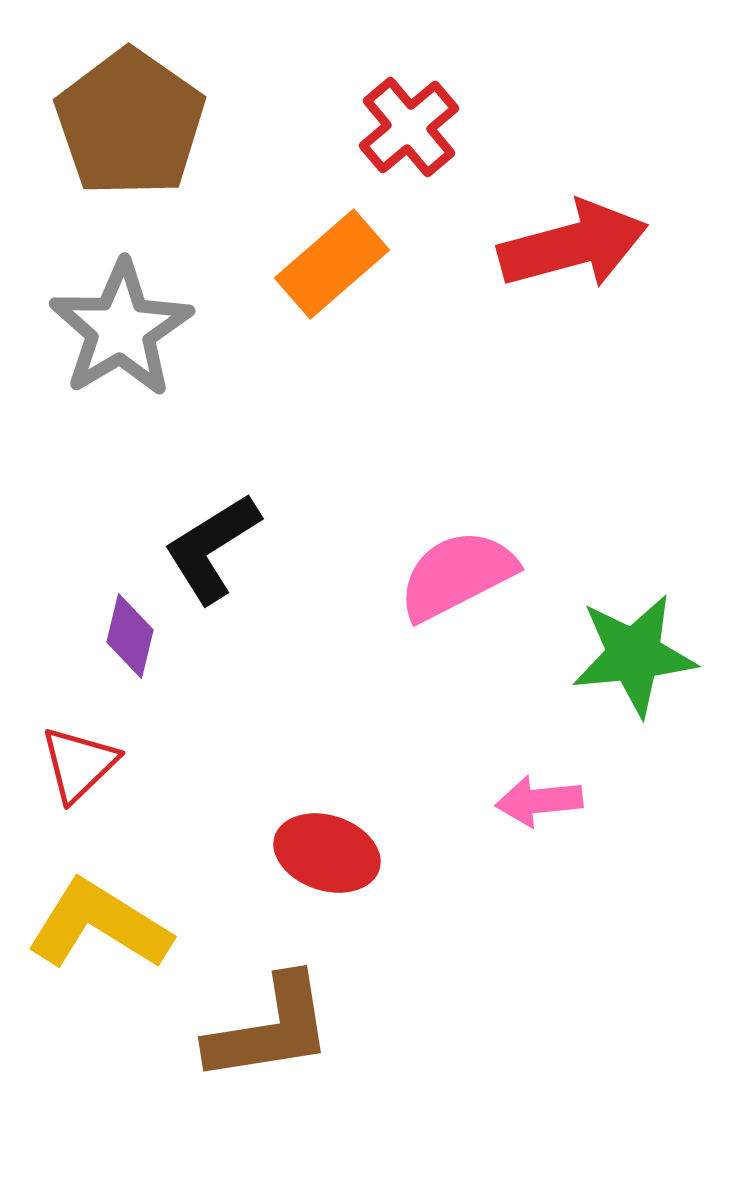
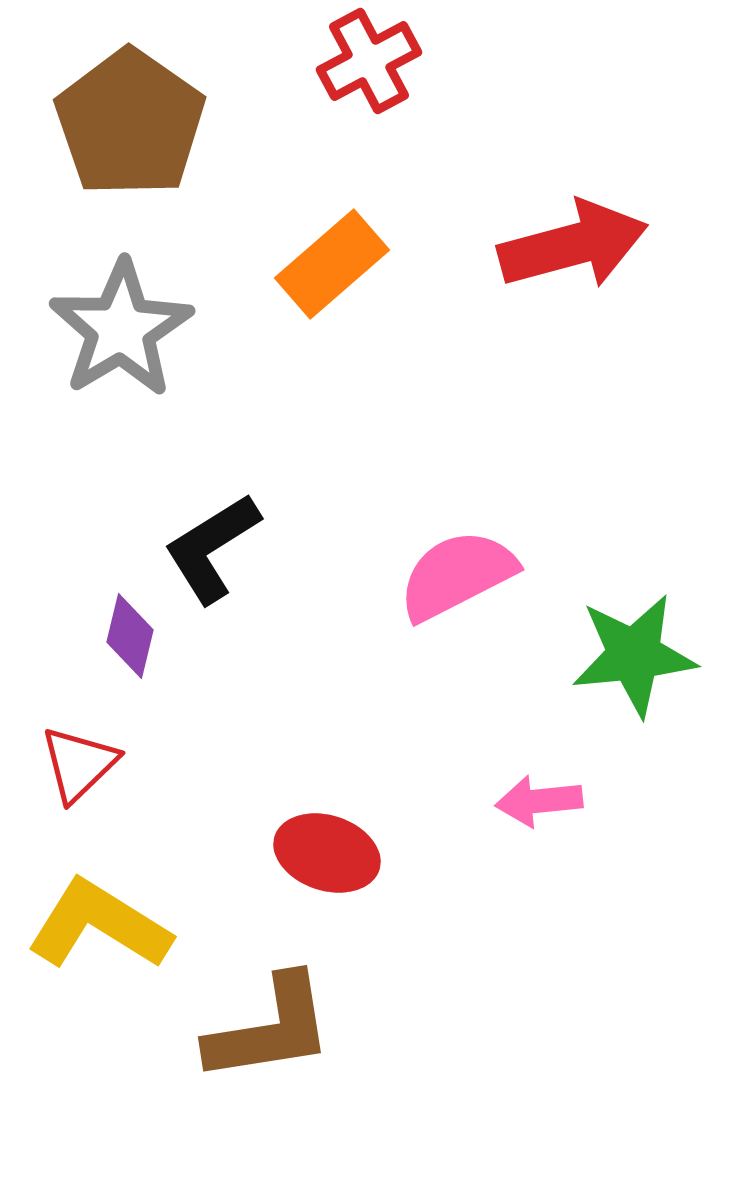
red cross: moved 40 px left, 66 px up; rotated 12 degrees clockwise
